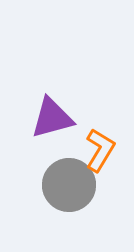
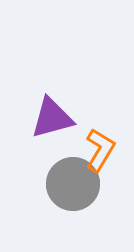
gray circle: moved 4 px right, 1 px up
